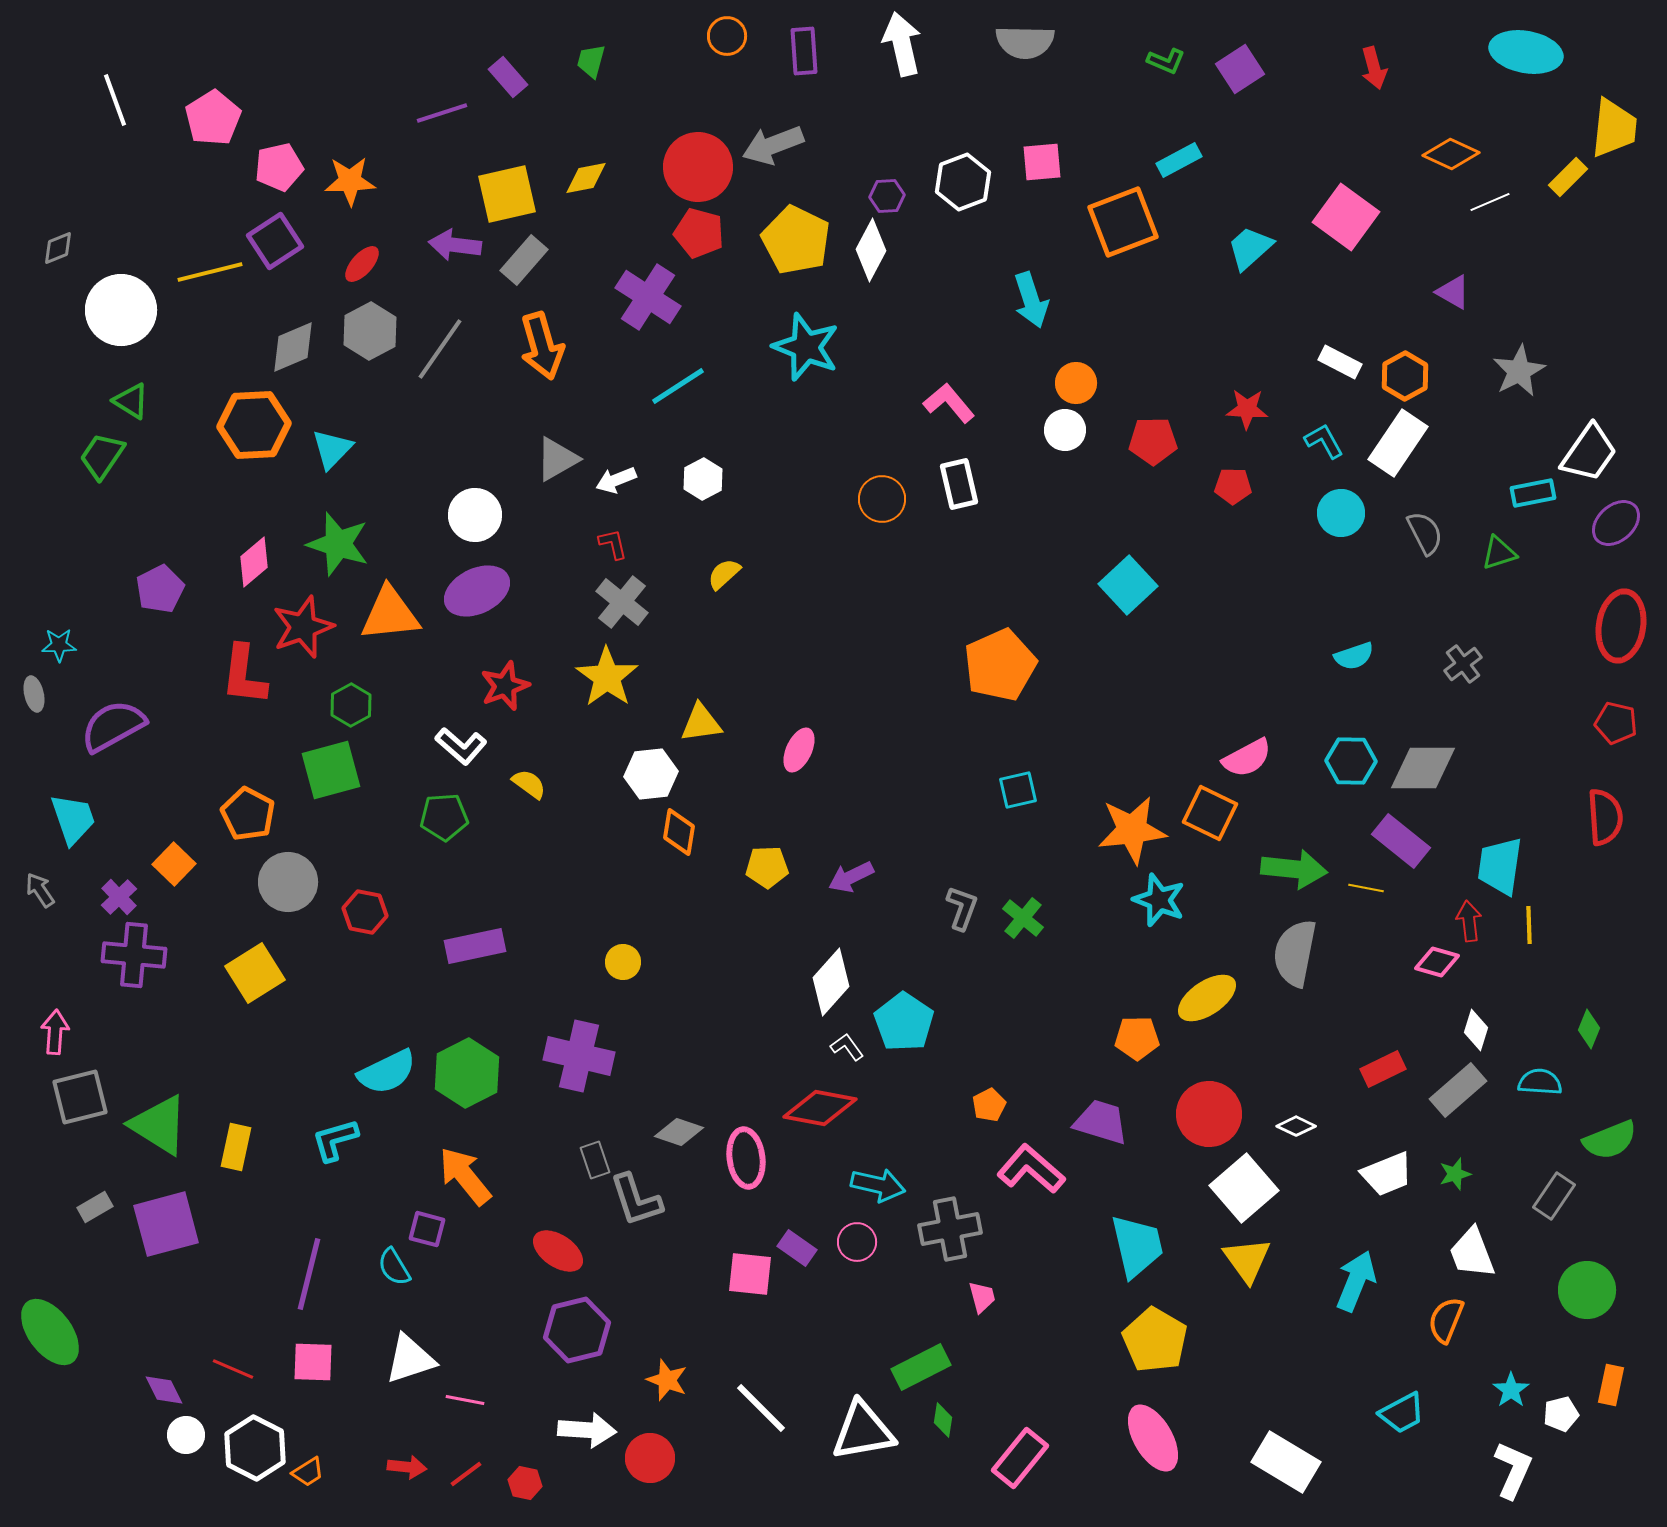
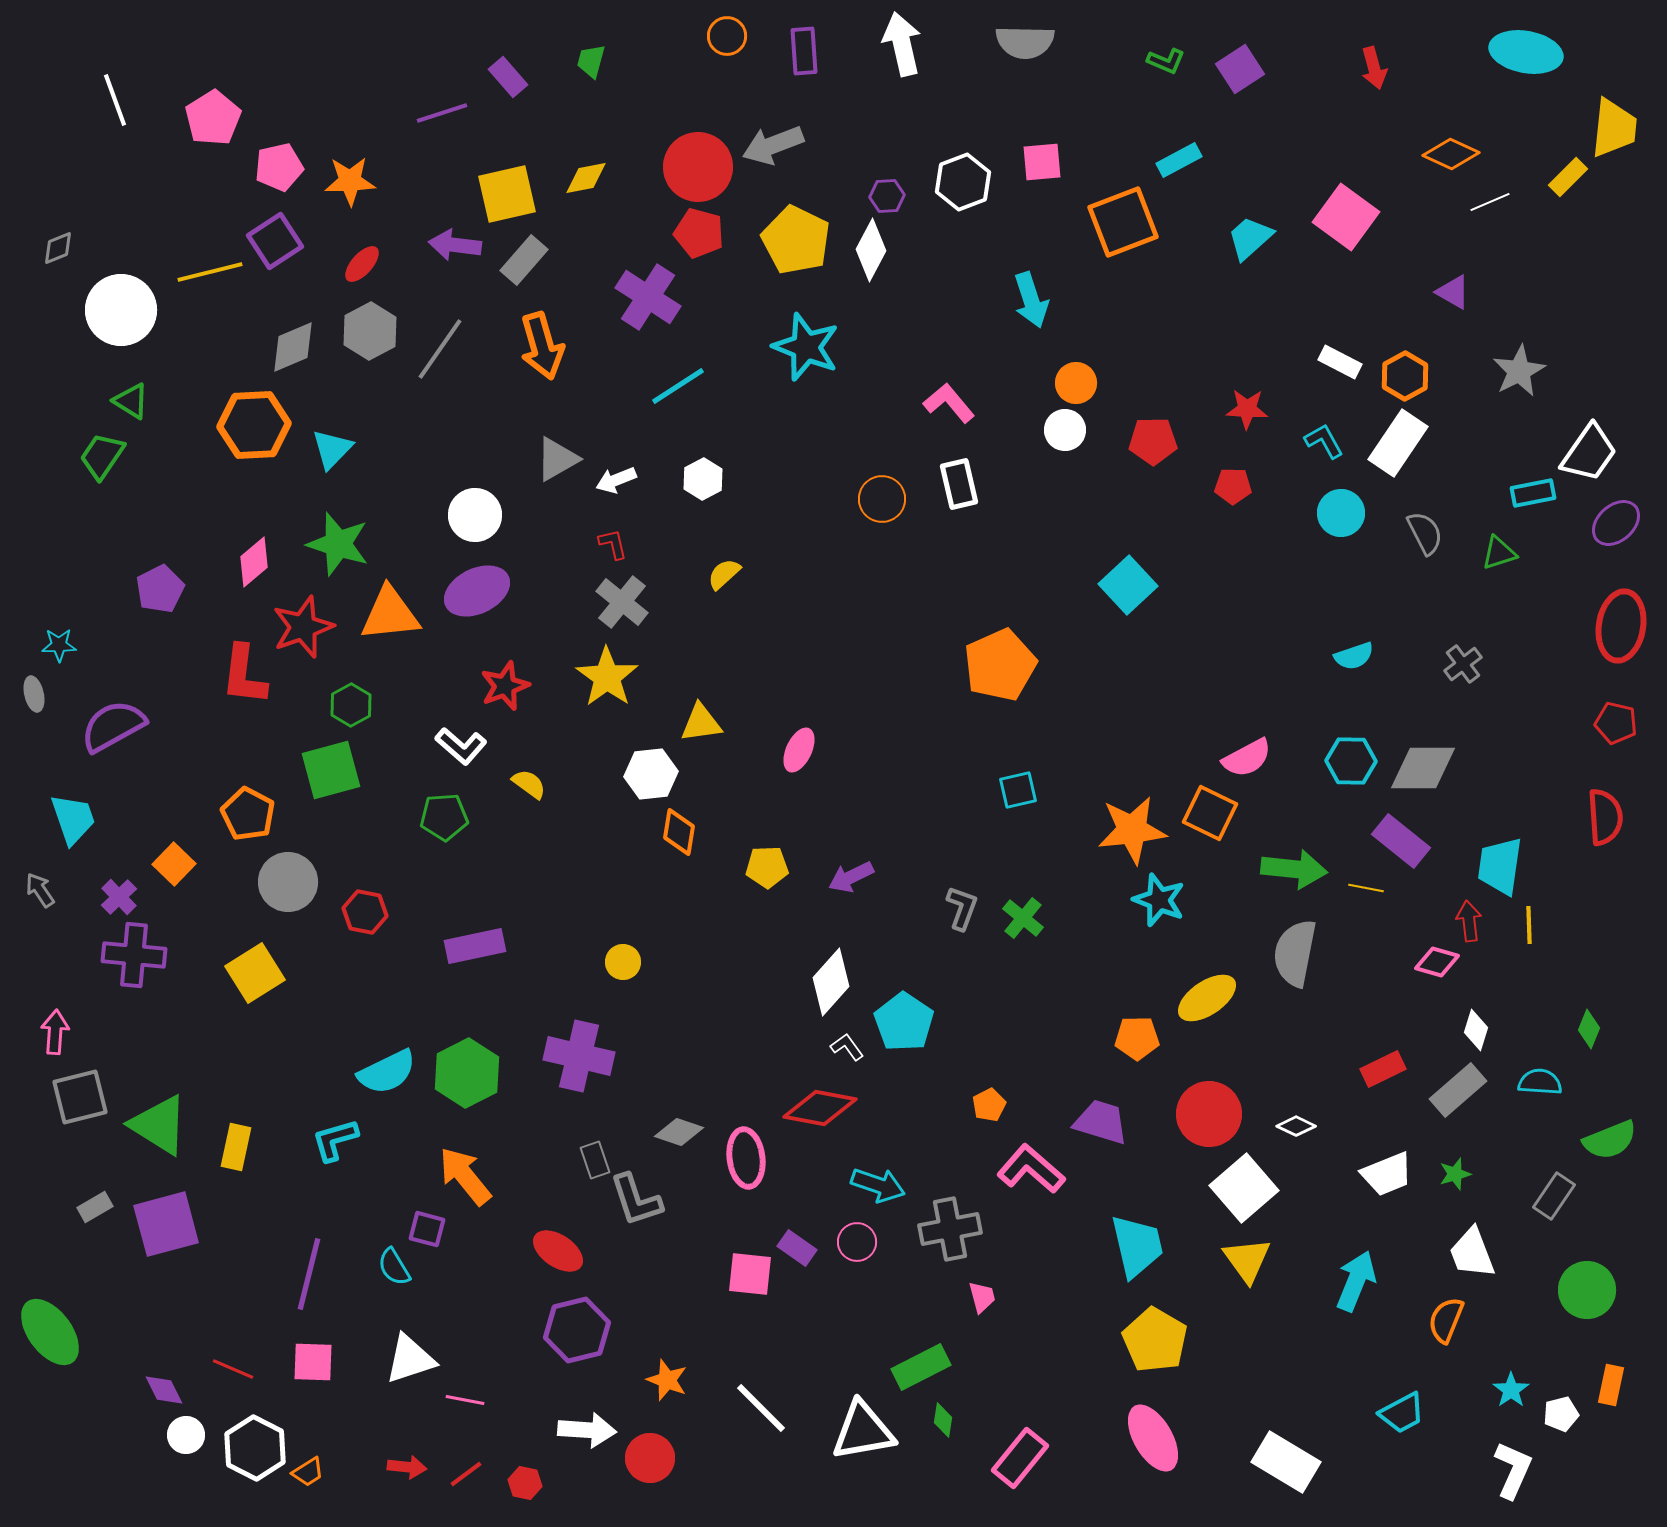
cyan trapezoid at (1250, 248): moved 10 px up
cyan arrow at (878, 1185): rotated 6 degrees clockwise
